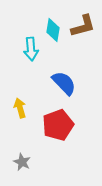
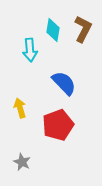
brown L-shape: moved 3 px down; rotated 48 degrees counterclockwise
cyan arrow: moved 1 px left, 1 px down
